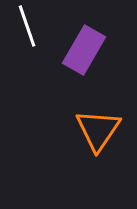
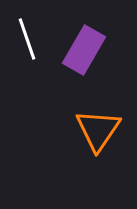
white line: moved 13 px down
